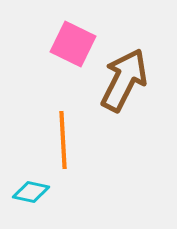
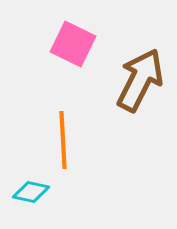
brown arrow: moved 16 px right
